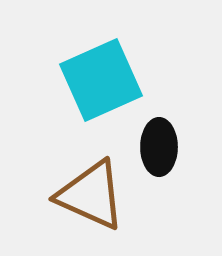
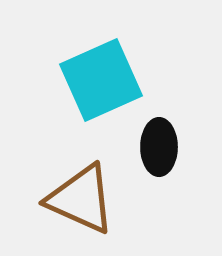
brown triangle: moved 10 px left, 4 px down
